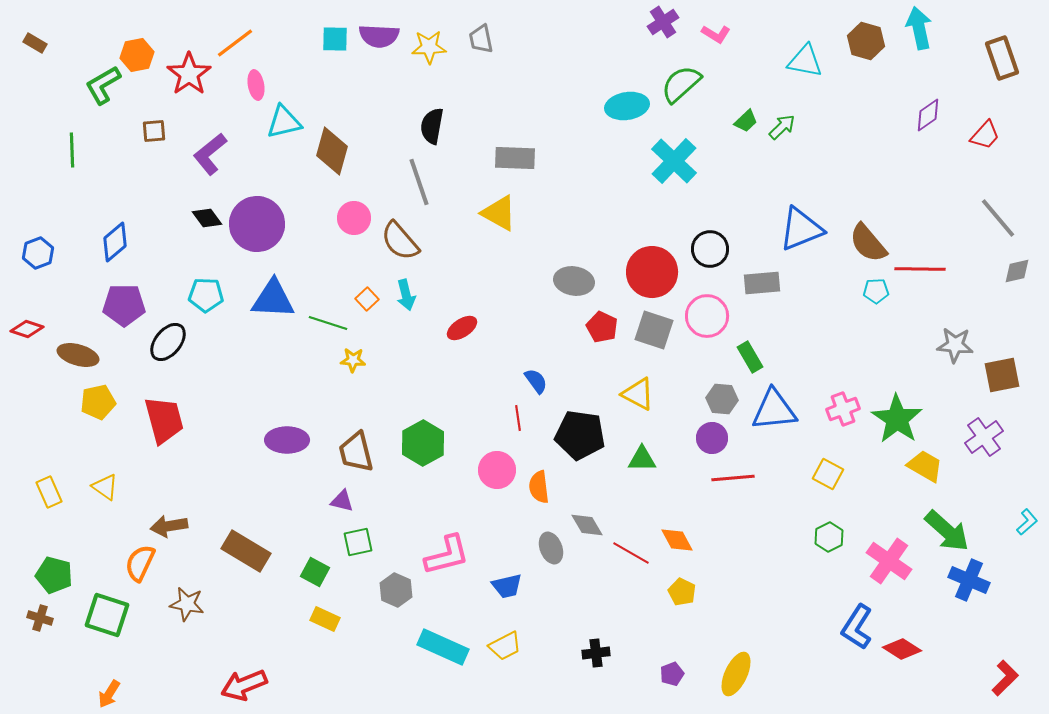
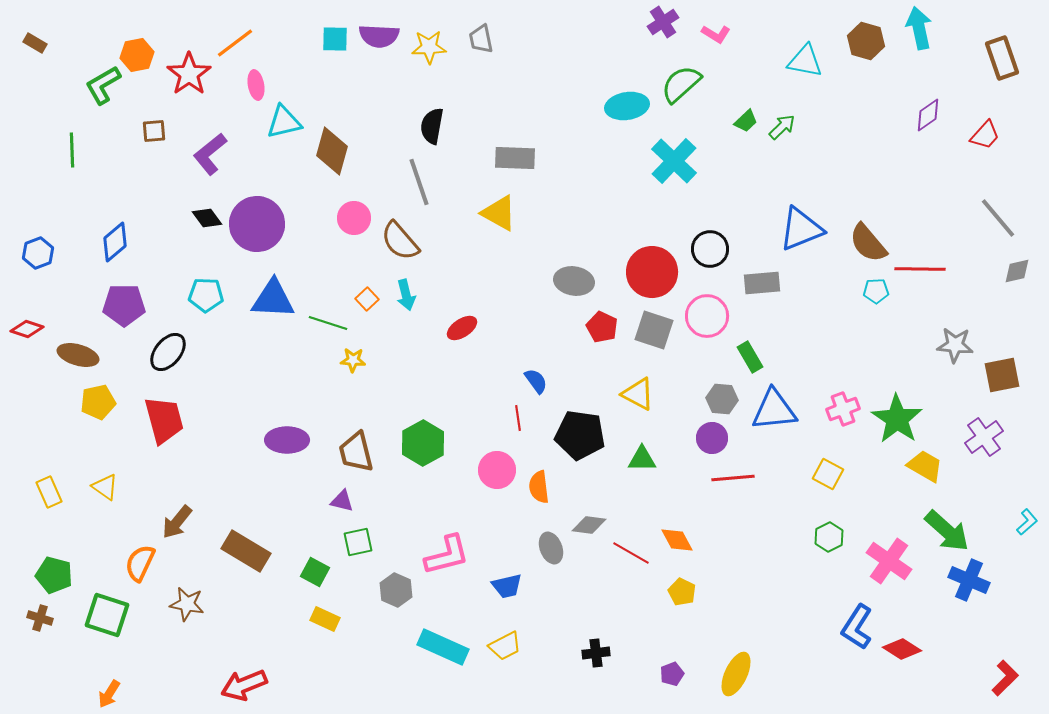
black ellipse at (168, 342): moved 10 px down
gray diamond at (587, 525): moved 2 px right; rotated 52 degrees counterclockwise
brown arrow at (169, 526): moved 8 px right, 4 px up; rotated 42 degrees counterclockwise
